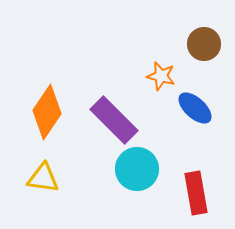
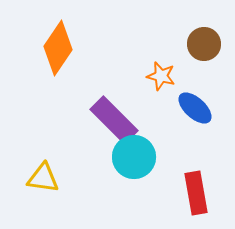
orange diamond: moved 11 px right, 64 px up
cyan circle: moved 3 px left, 12 px up
